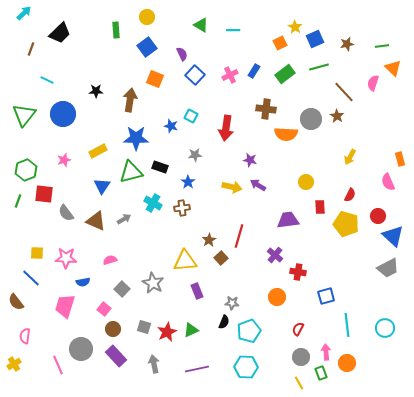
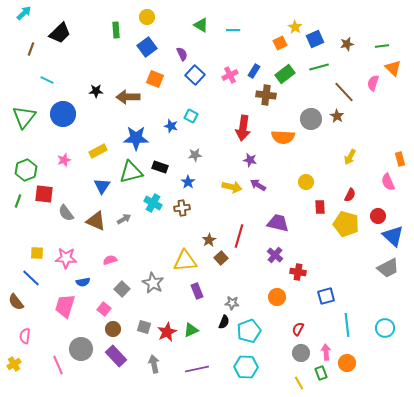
brown arrow at (130, 100): moved 2 px left, 3 px up; rotated 100 degrees counterclockwise
brown cross at (266, 109): moved 14 px up
green triangle at (24, 115): moved 2 px down
red arrow at (226, 128): moved 17 px right
orange semicircle at (286, 134): moved 3 px left, 3 px down
purple trapezoid at (288, 220): moved 10 px left, 3 px down; rotated 20 degrees clockwise
gray circle at (301, 357): moved 4 px up
